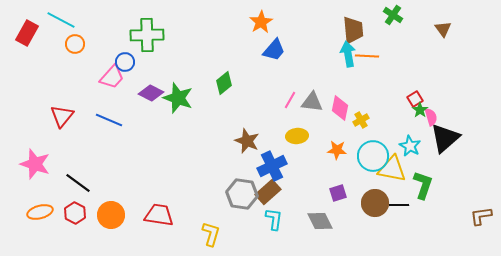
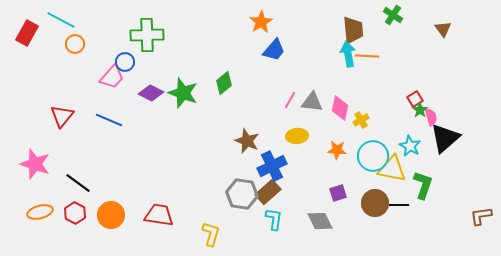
green star at (178, 98): moved 5 px right, 5 px up
